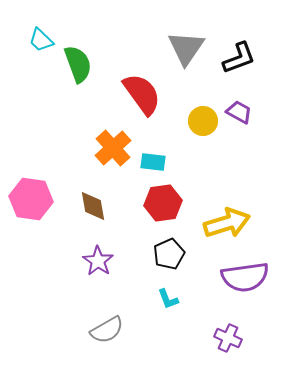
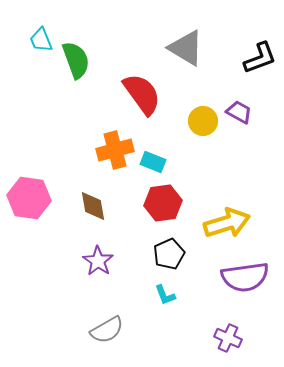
cyan trapezoid: rotated 24 degrees clockwise
gray triangle: rotated 33 degrees counterclockwise
black L-shape: moved 21 px right
green semicircle: moved 2 px left, 4 px up
orange cross: moved 2 px right, 2 px down; rotated 27 degrees clockwise
cyan rectangle: rotated 15 degrees clockwise
pink hexagon: moved 2 px left, 1 px up
cyan L-shape: moved 3 px left, 4 px up
